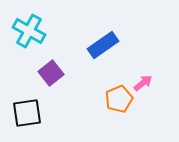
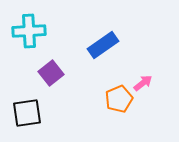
cyan cross: rotated 32 degrees counterclockwise
